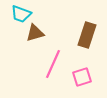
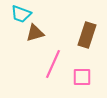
pink square: rotated 18 degrees clockwise
